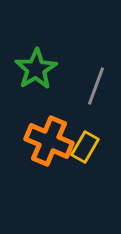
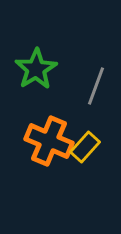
yellow rectangle: rotated 12 degrees clockwise
